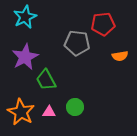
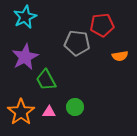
red pentagon: moved 1 px left, 1 px down
orange star: rotated 8 degrees clockwise
